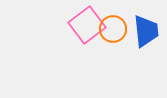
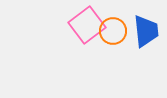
orange circle: moved 2 px down
